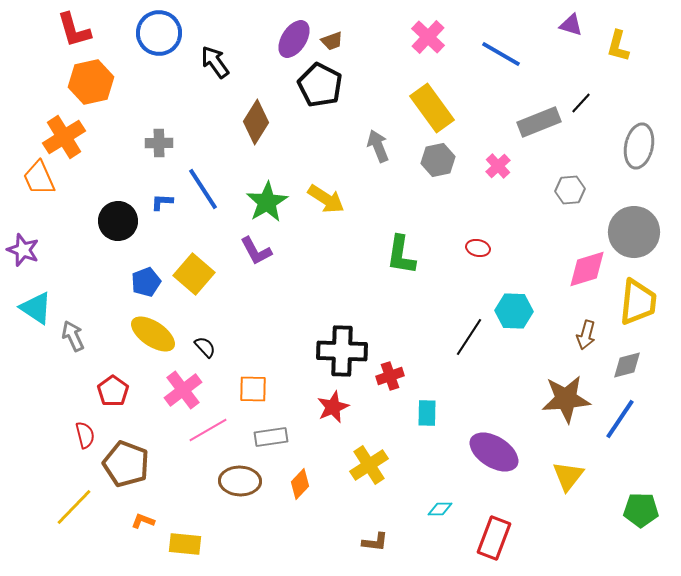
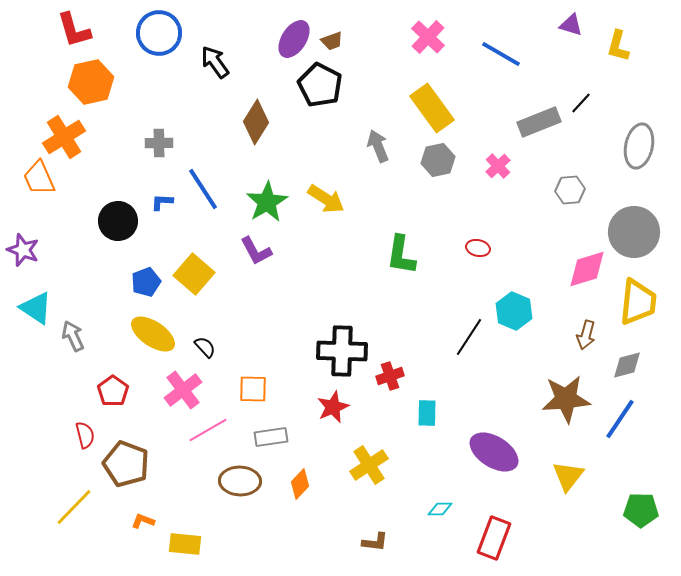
cyan hexagon at (514, 311): rotated 21 degrees clockwise
